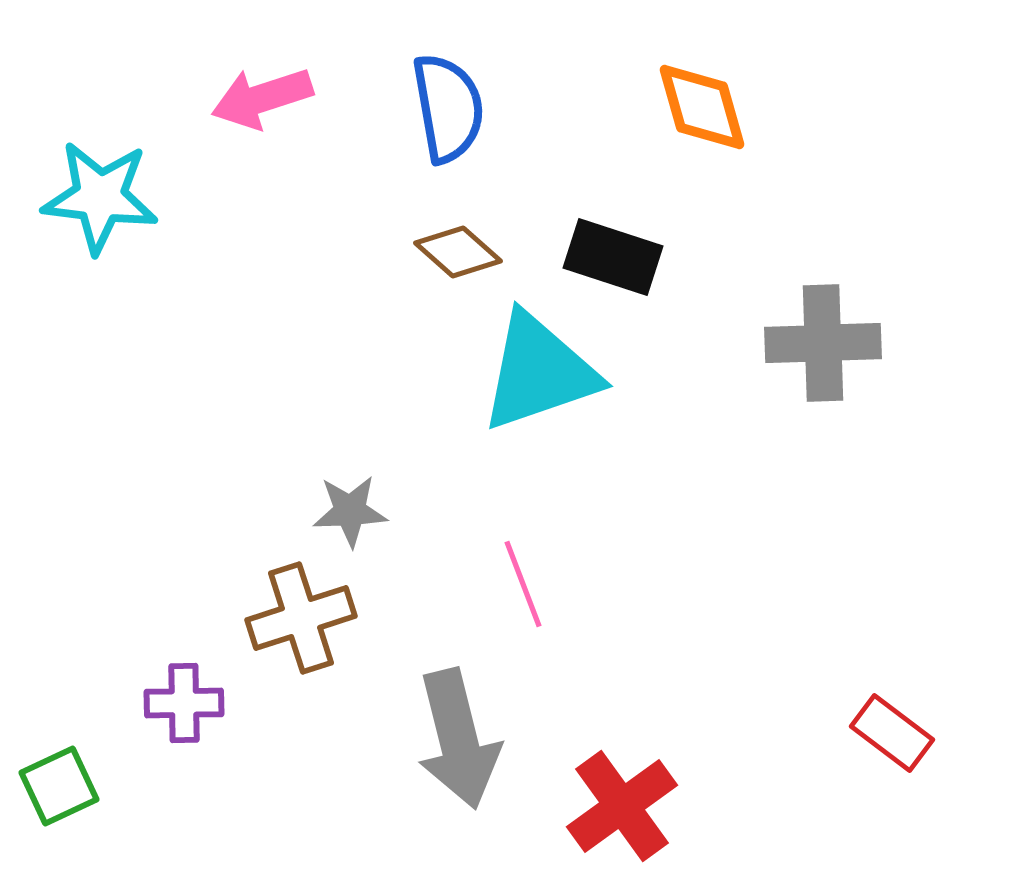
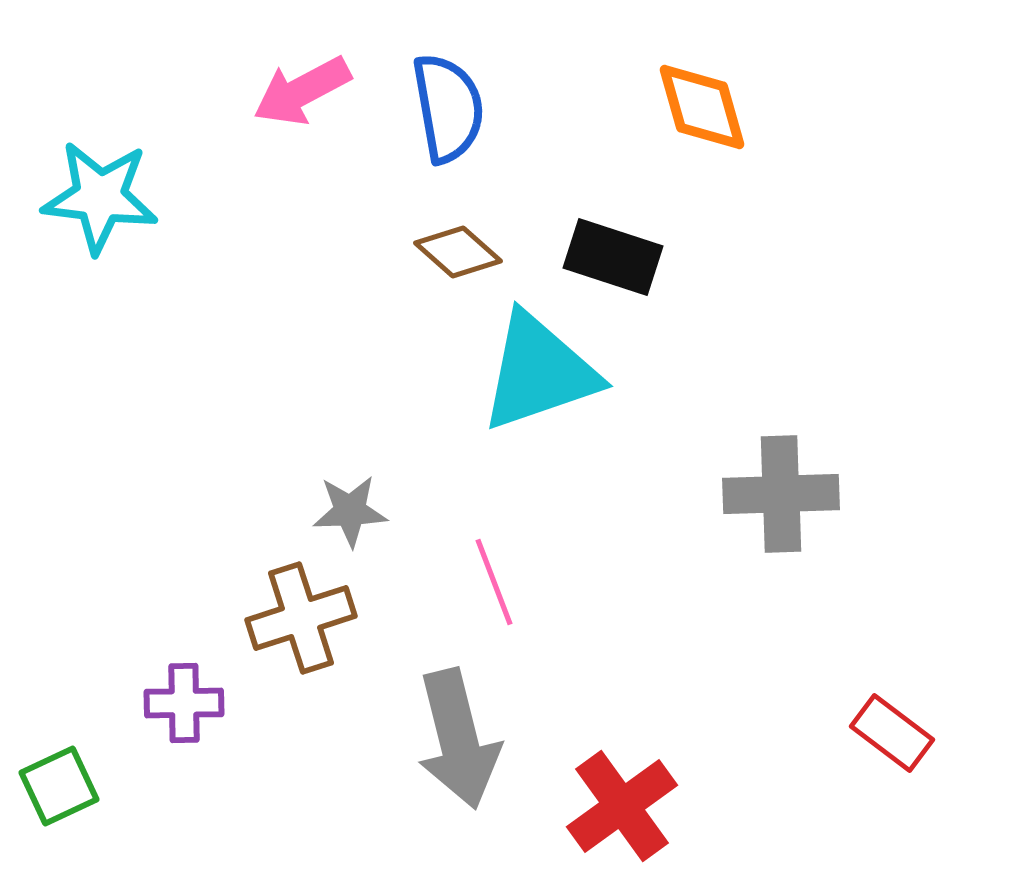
pink arrow: moved 40 px right, 7 px up; rotated 10 degrees counterclockwise
gray cross: moved 42 px left, 151 px down
pink line: moved 29 px left, 2 px up
